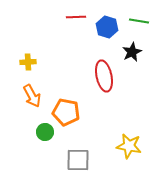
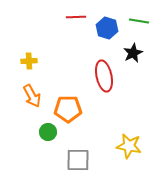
blue hexagon: moved 1 px down
black star: moved 1 px right, 1 px down
yellow cross: moved 1 px right, 1 px up
orange pentagon: moved 2 px right, 3 px up; rotated 12 degrees counterclockwise
green circle: moved 3 px right
